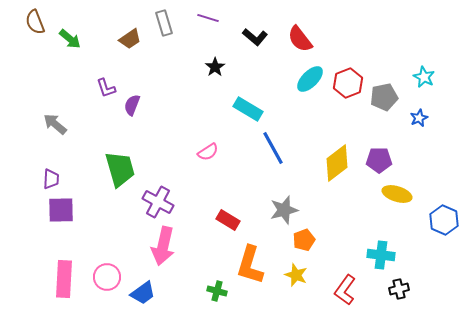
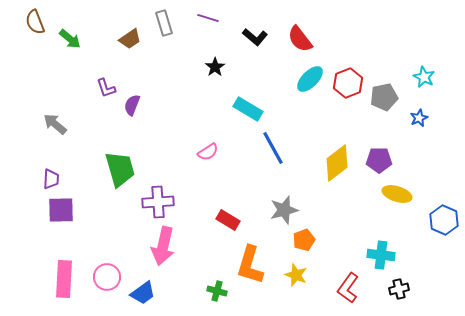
purple cross: rotated 32 degrees counterclockwise
red L-shape: moved 3 px right, 2 px up
